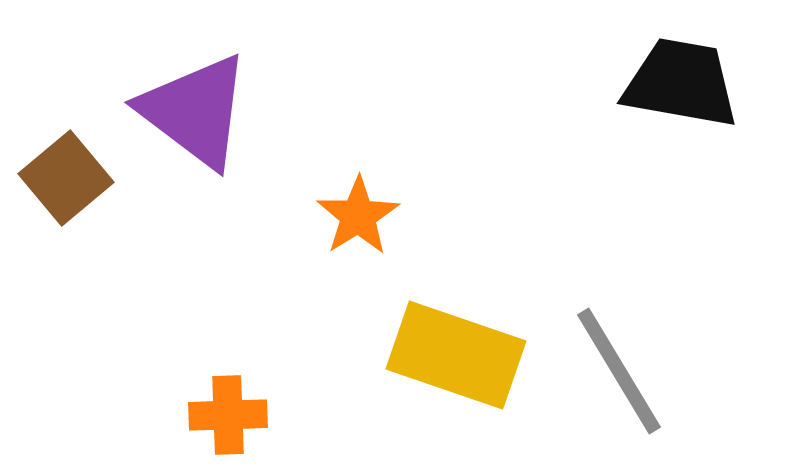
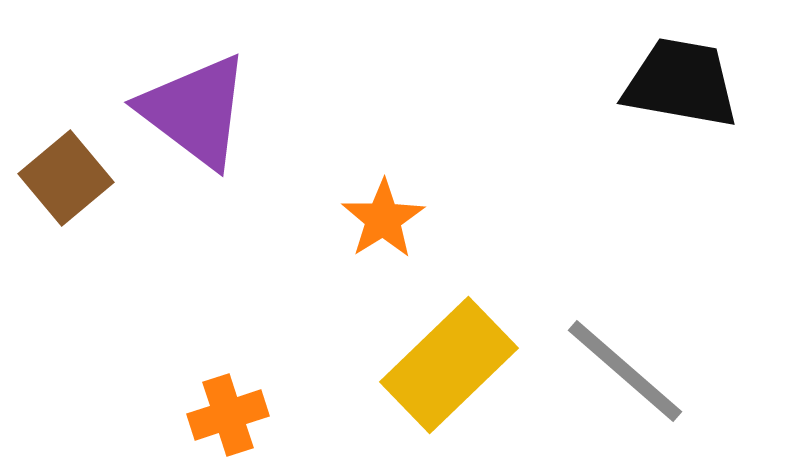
orange star: moved 25 px right, 3 px down
yellow rectangle: moved 7 px left, 10 px down; rotated 63 degrees counterclockwise
gray line: moved 6 px right; rotated 18 degrees counterclockwise
orange cross: rotated 16 degrees counterclockwise
